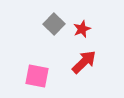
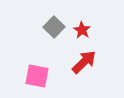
gray square: moved 3 px down
red star: moved 1 px down; rotated 18 degrees counterclockwise
